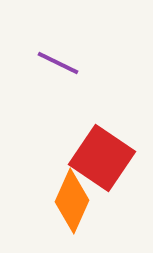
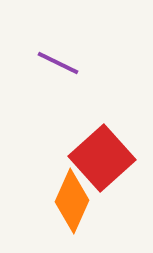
red square: rotated 14 degrees clockwise
